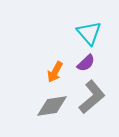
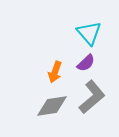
orange arrow: rotated 10 degrees counterclockwise
